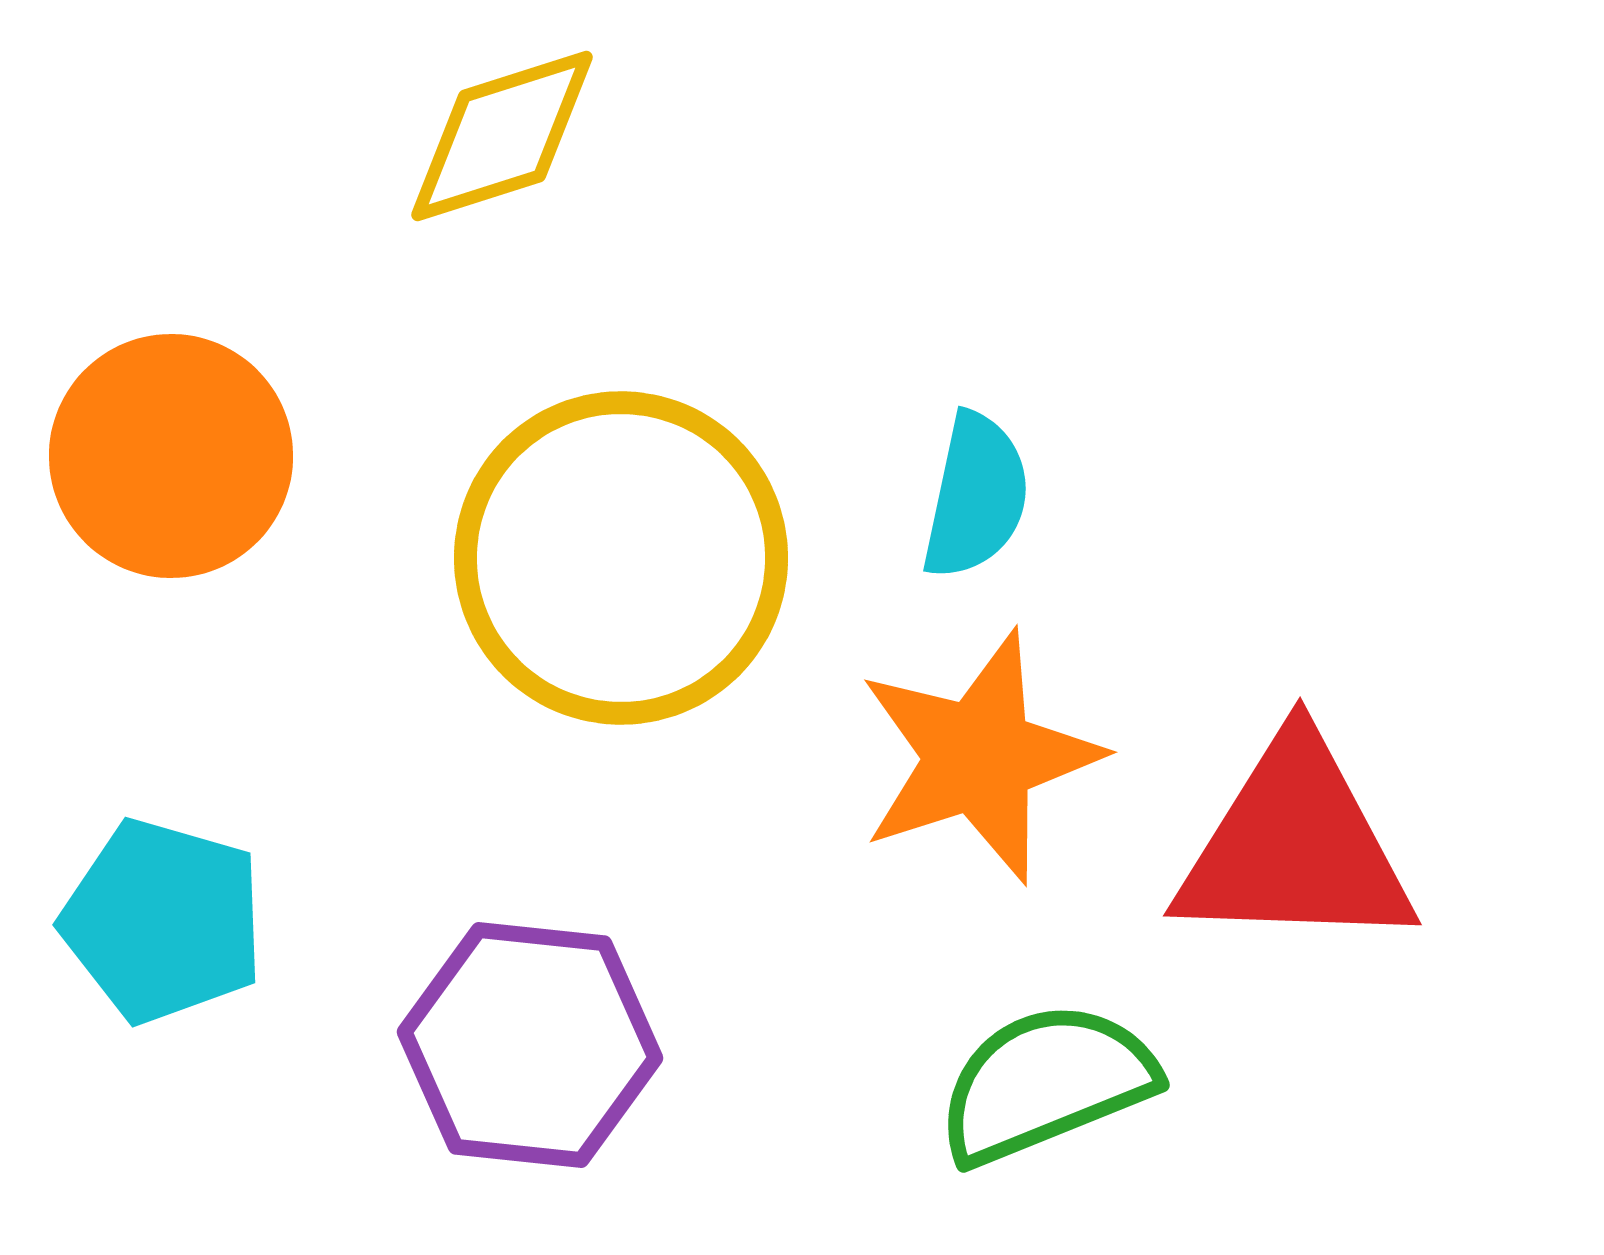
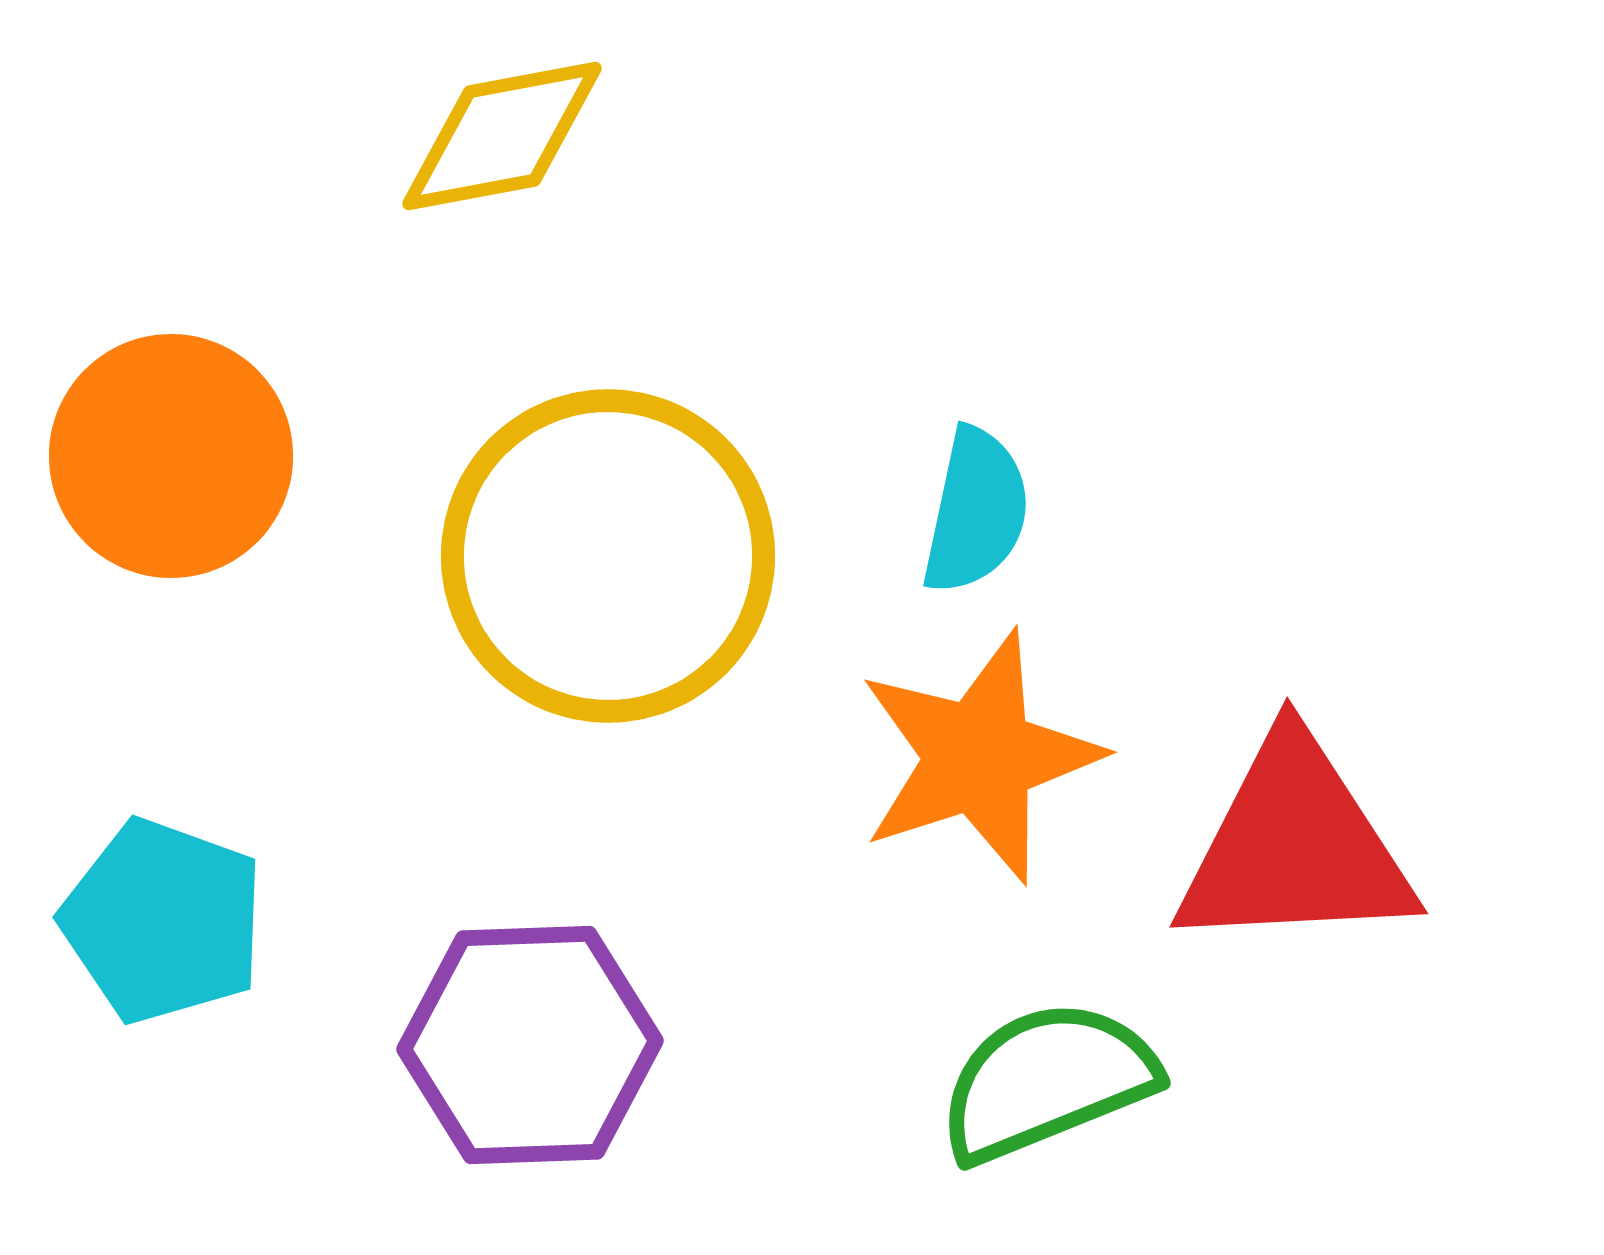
yellow diamond: rotated 7 degrees clockwise
cyan semicircle: moved 15 px down
yellow circle: moved 13 px left, 2 px up
red triangle: rotated 5 degrees counterclockwise
cyan pentagon: rotated 4 degrees clockwise
purple hexagon: rotated 8 degrees counterclockwise
green semicircle: moved 1 px right, 2 px up
